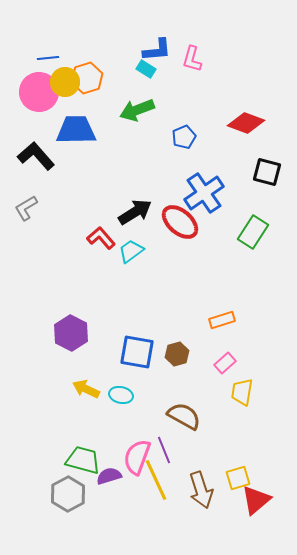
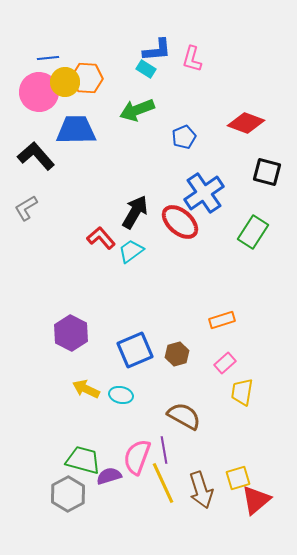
orange hexagon: rotated 20 degrees clockwise
black arrow: rotated 28 degrees counterclockwise
blue square: moved 2 px left, 2 px up; rotated 33 degrees counterclockwise
purple line: rotated 12 degrees clockwise
yellow line: moved 7 px right, 3 px down
